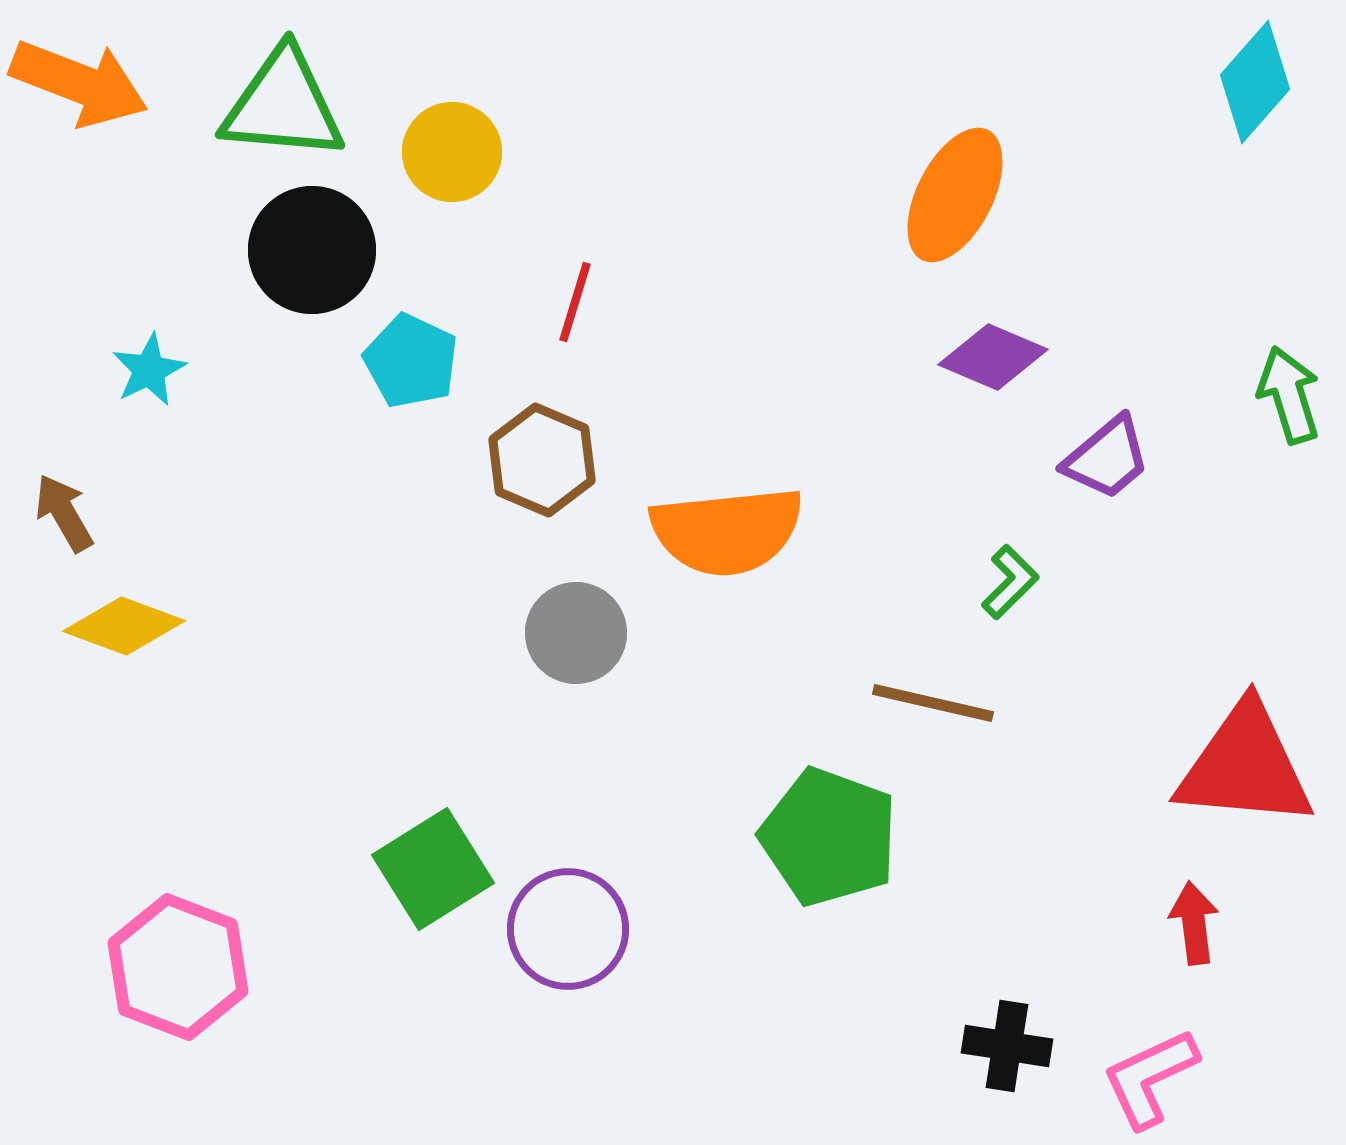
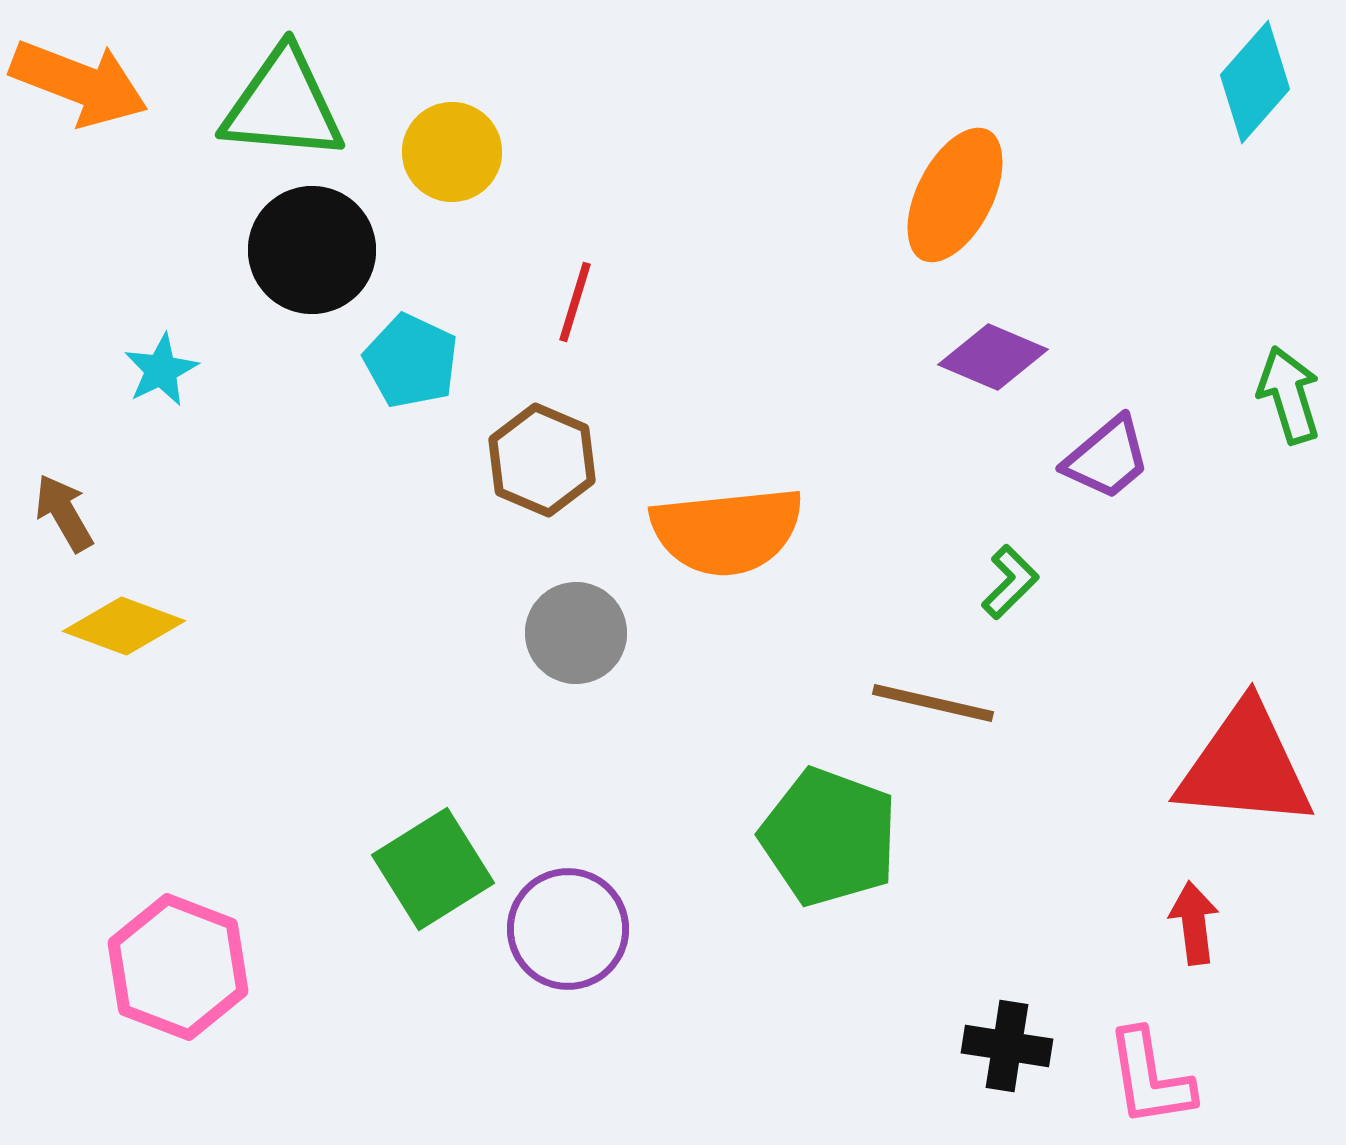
cyan star: moved 12 px right
pink L-shape: rotated 74 degrees counterclockwise
